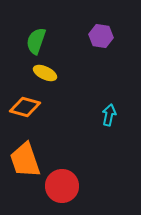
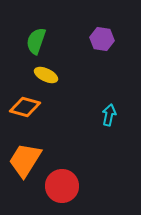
purple hexagon: moved 1 px right, 3 px down
yellow ellipse: moved 1 px right, 2 px down
orange trapezoid: rotated 51 degrees clockwise
